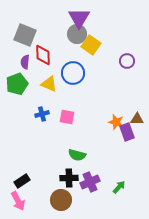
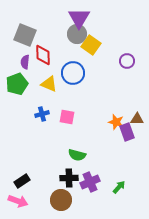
pink arrow: rotated 42 degrees counterclockwise
